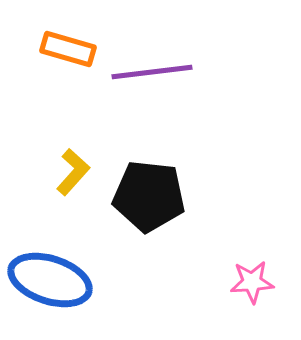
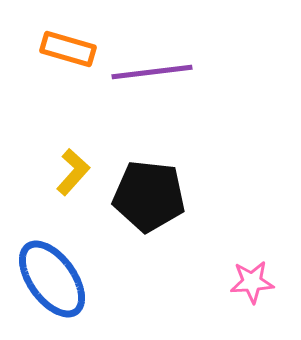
blue ellipse: moved 2 px right, 1 px up; rotated 36 degrees clockwise
